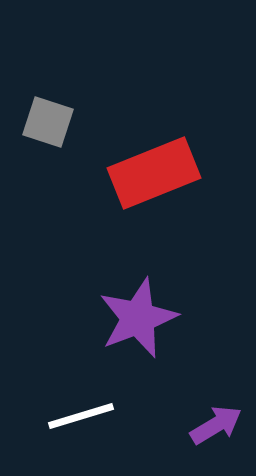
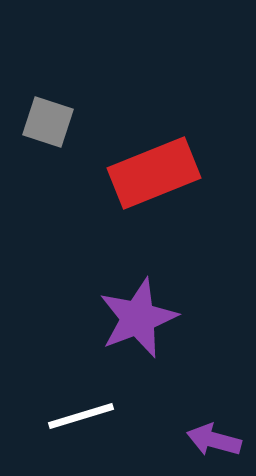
purple arrow: moved 2 px left, 15 px down; rotated 134 degrees counterclockwise
